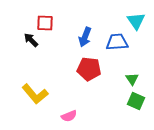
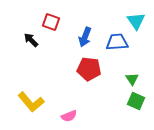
red square: moved 6 px right, 1 px up; rotated 18 degrees clockwise
yellow L-shape: moved 4 px left, 8 px down
